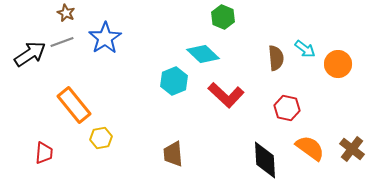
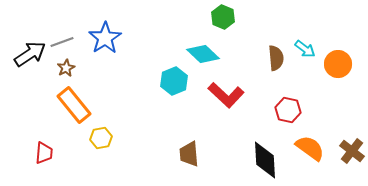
brown star: moved 55 px down; rotated 18 degrees clockwise
red hexagon: moved 1 px right, 2 px down
brown cross: moved 2 px down
brown trapezoid: moved 16 px right
